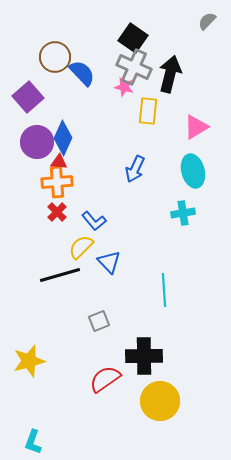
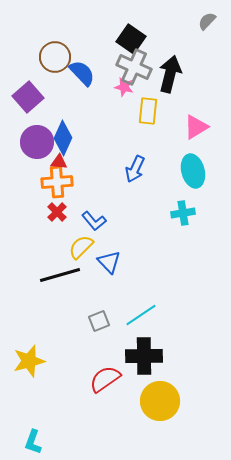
black square: moved 2 px left, 1 px down
cyan line: moved 23 px left, 25 px down; rotated 60 degrees clockwise
